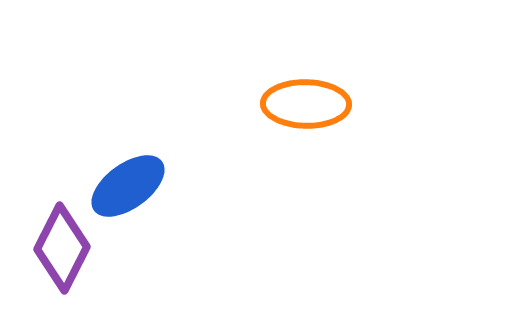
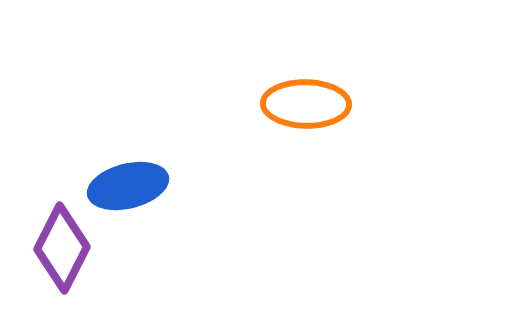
blue ellipse: rotated 22 degrees clockwise
